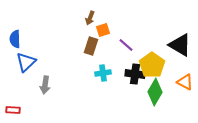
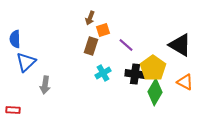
yellow pentagon: moved 1 px right, 3 px down
cyan cross: rotated 21 degrees counterclockwise
